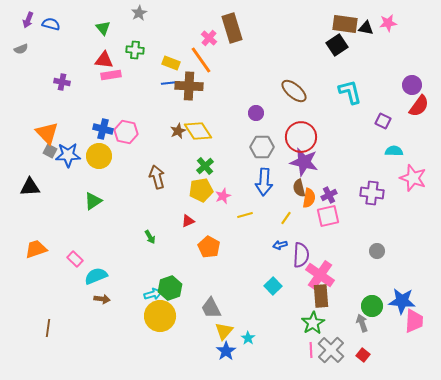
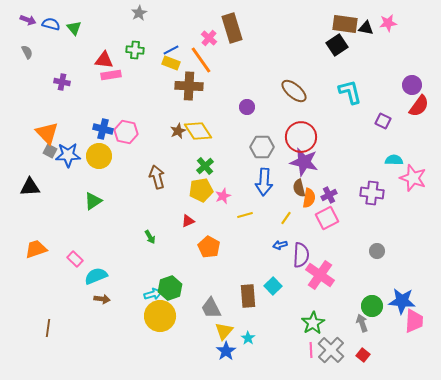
purple arrow at (28, 20): rotated 91 degrees counterclockwise
green triangle at (103, 28): moved 29 px left
gray semicircle at (21, 49): moved 6 px right, 3 px down; rotated 96 degrees counterclockwise
blue line at (169, 83): moved 2 px right, 33 px up; rotated 21 degrees counterclockwise
purple circle at (256, 113): moved 9 px left, 6 px up
cyan semicircle at (394, 151): moved 9 px down
pink square at (328, 216): moved 1 px left, 2 px down; rotated 15 degrees counterclockwise
brown rectangle at (321, 296): moved 73 px left
